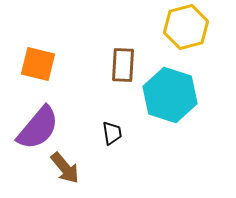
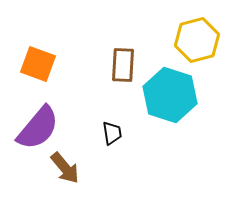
yellow hexagon: moved 11 px right, 13 px down
orange square: rotated 6 degrees clockwise
